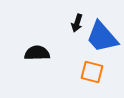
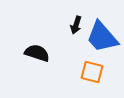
black arrow: moved 1 px left, 2 px down
black semicircle: rotated 20 degrees clockwise
